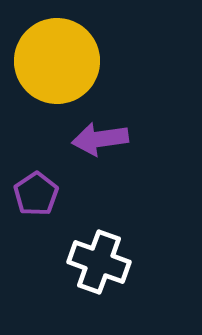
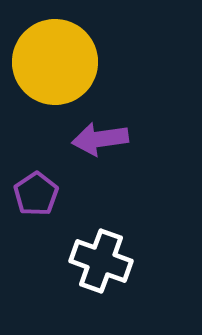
yellow circle: moved 2 px left, 1 px down
white cross: moved 2 px right, 1 px up
